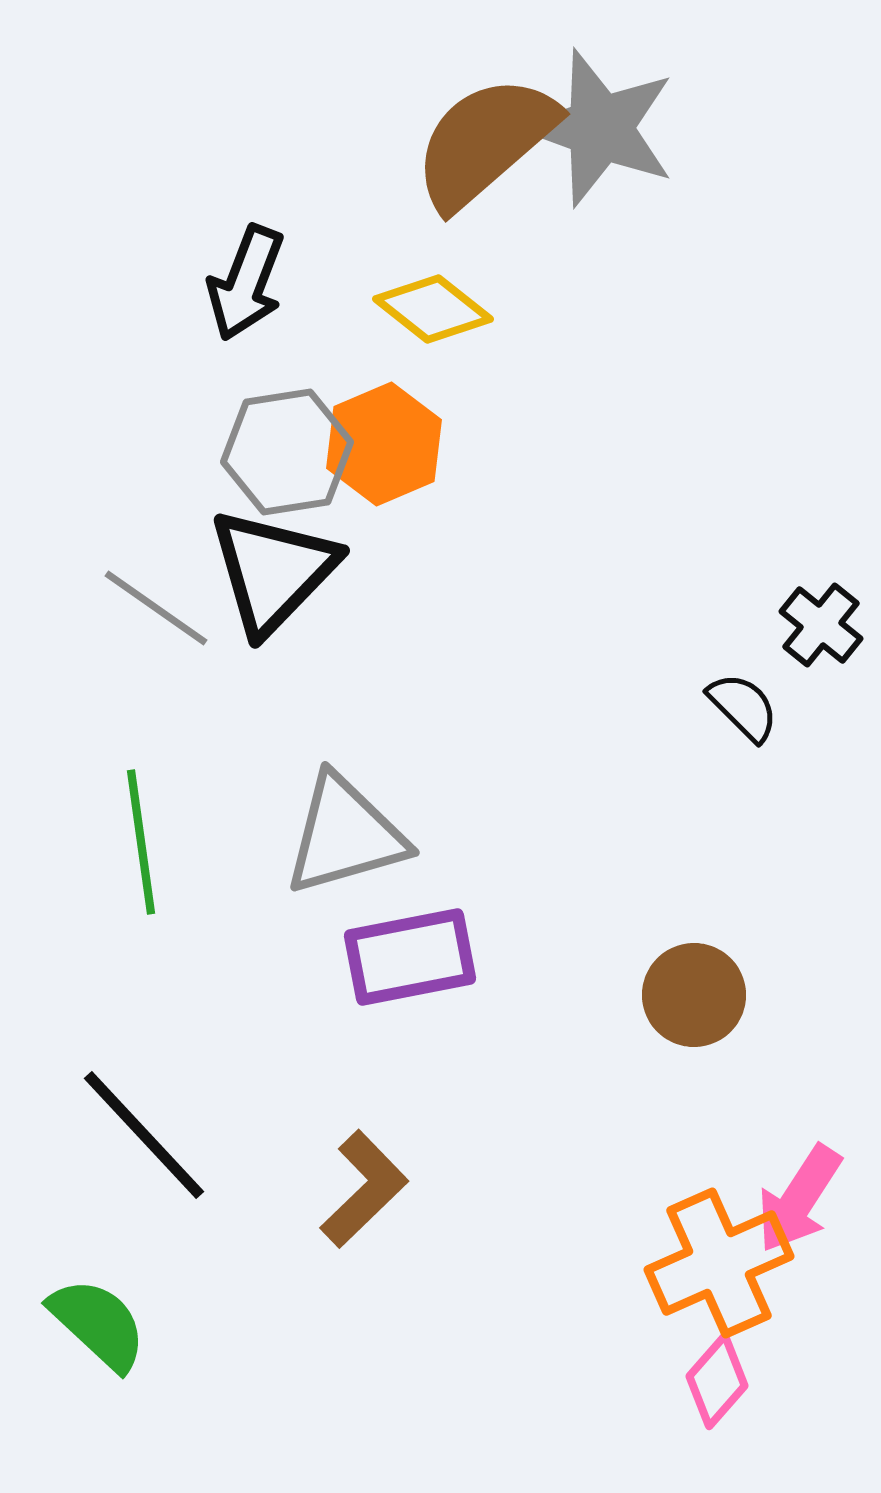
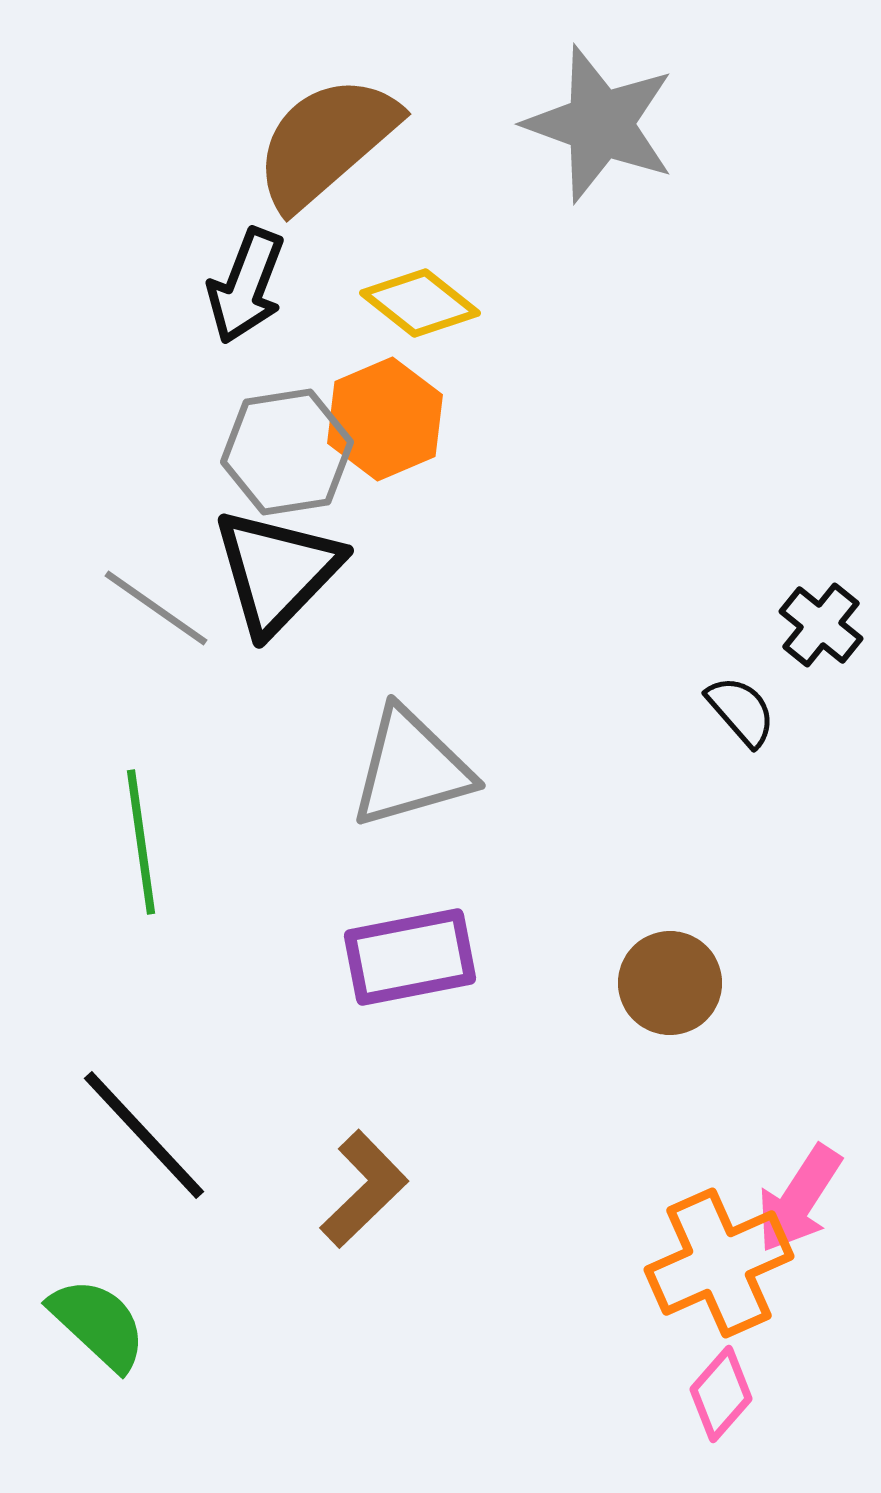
gray star: moved 4 px up
brown semicircle: moved 159 px left
black arrow: moved 3 px down
yellow diamond: moved 13 px left, 6 px up
orange hexagon: moved 1 px right, 25 px up
black triangle: moved 4 px right
black semicircle: moved 2 px left, 4 px down; rotated 4 degrees clockwise
gray triangle: moved 66 px right, 67 px up
brown circle: moved 24 px left, 12 px up
pink diamond: moved 4 px right, 13 px down
